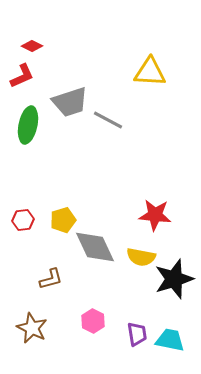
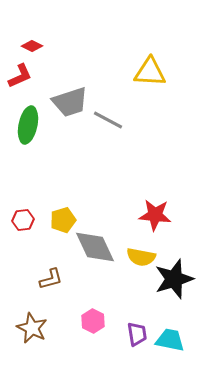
red L-shape: moved 2 px left
